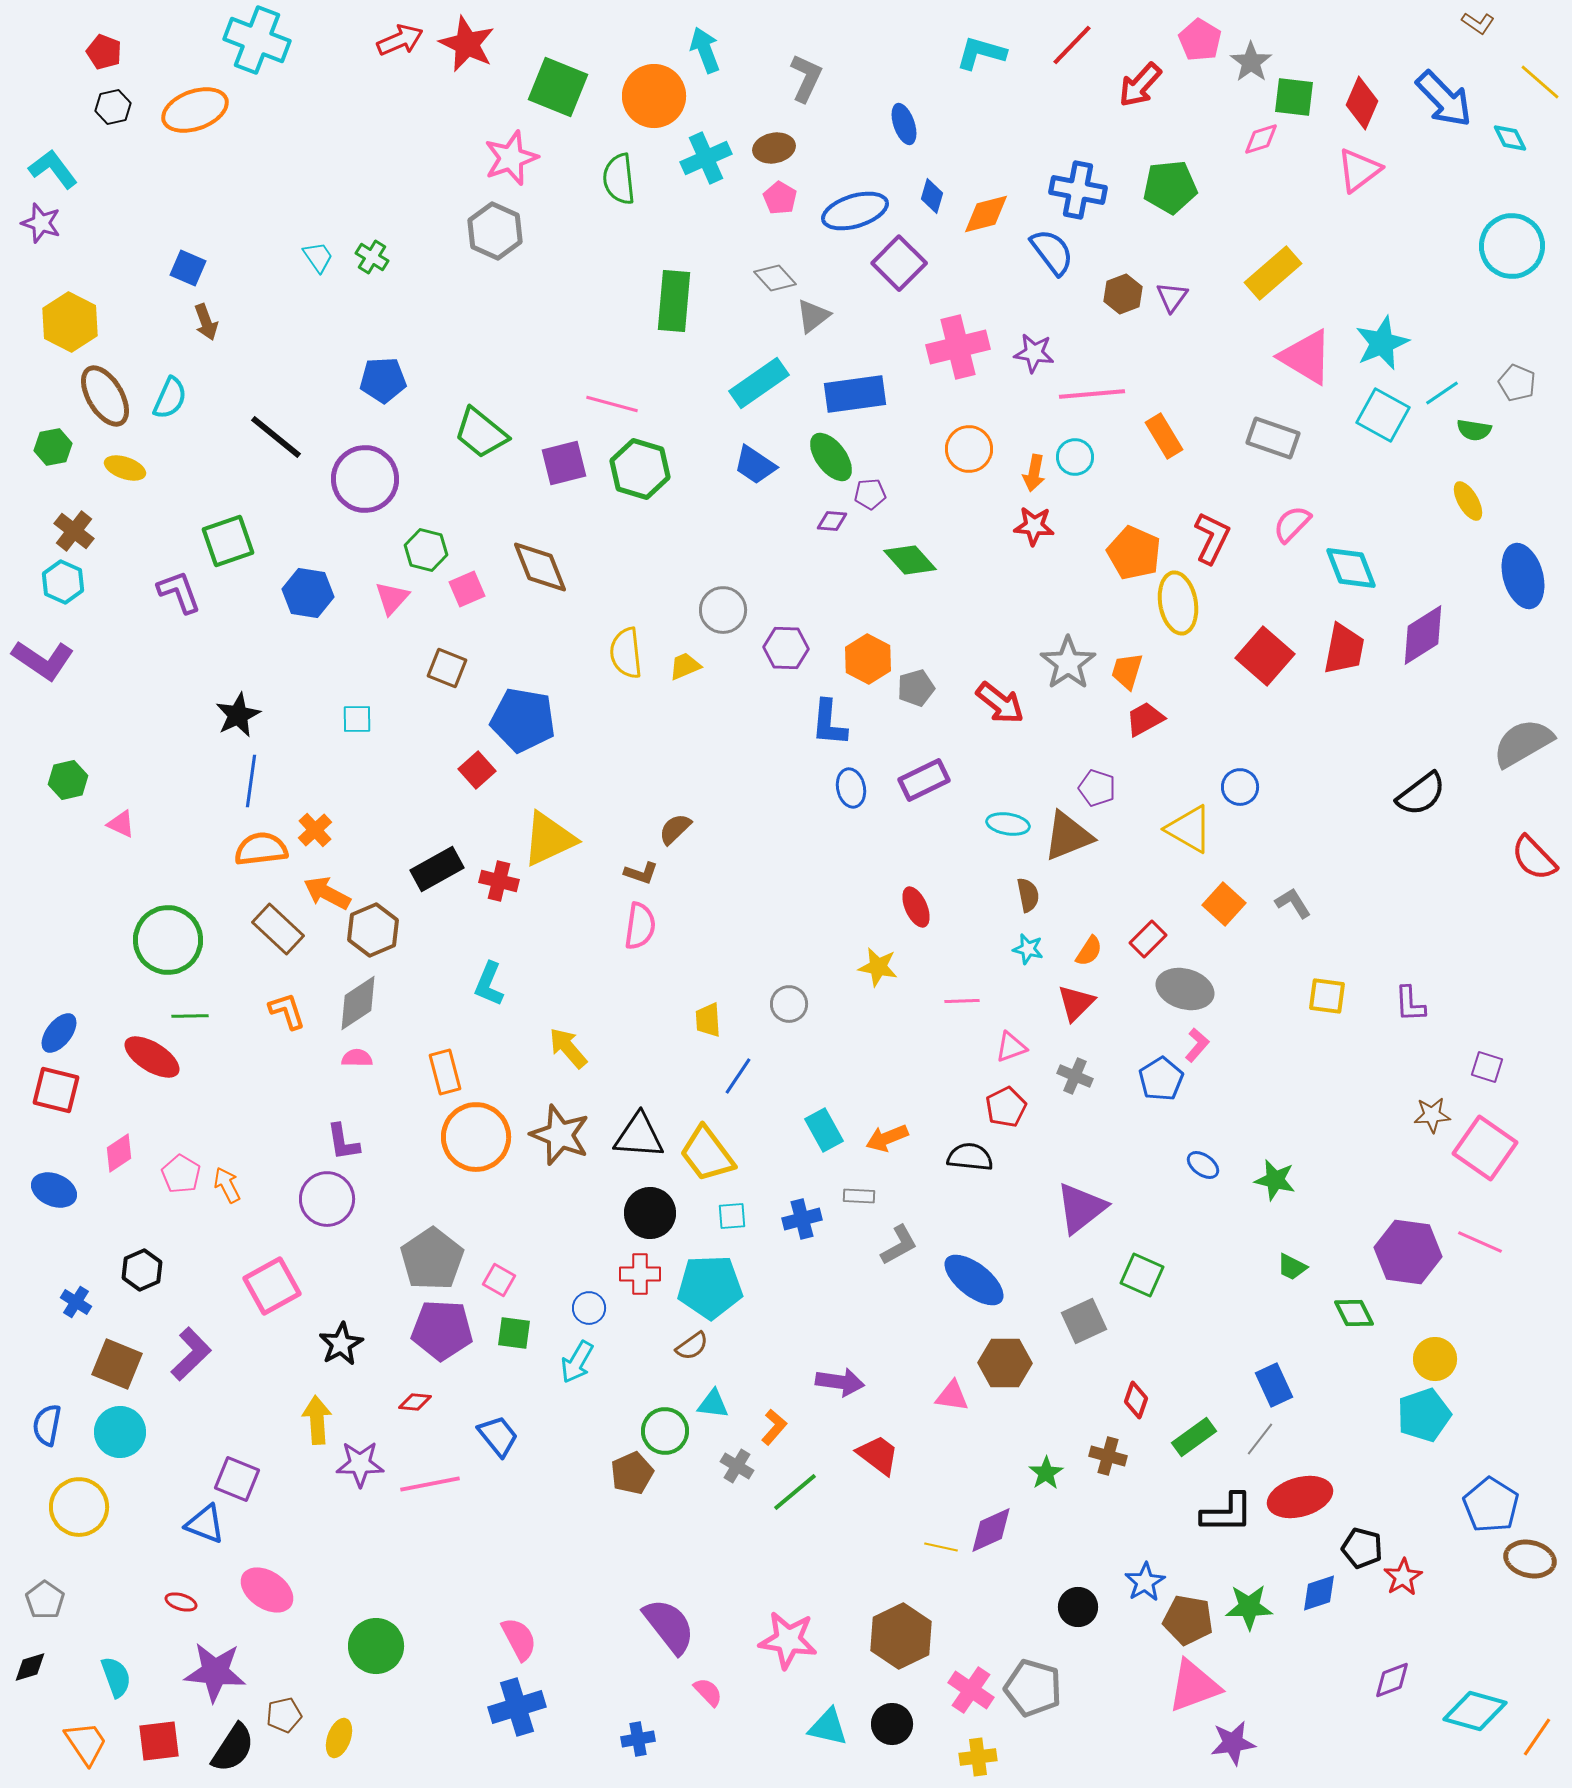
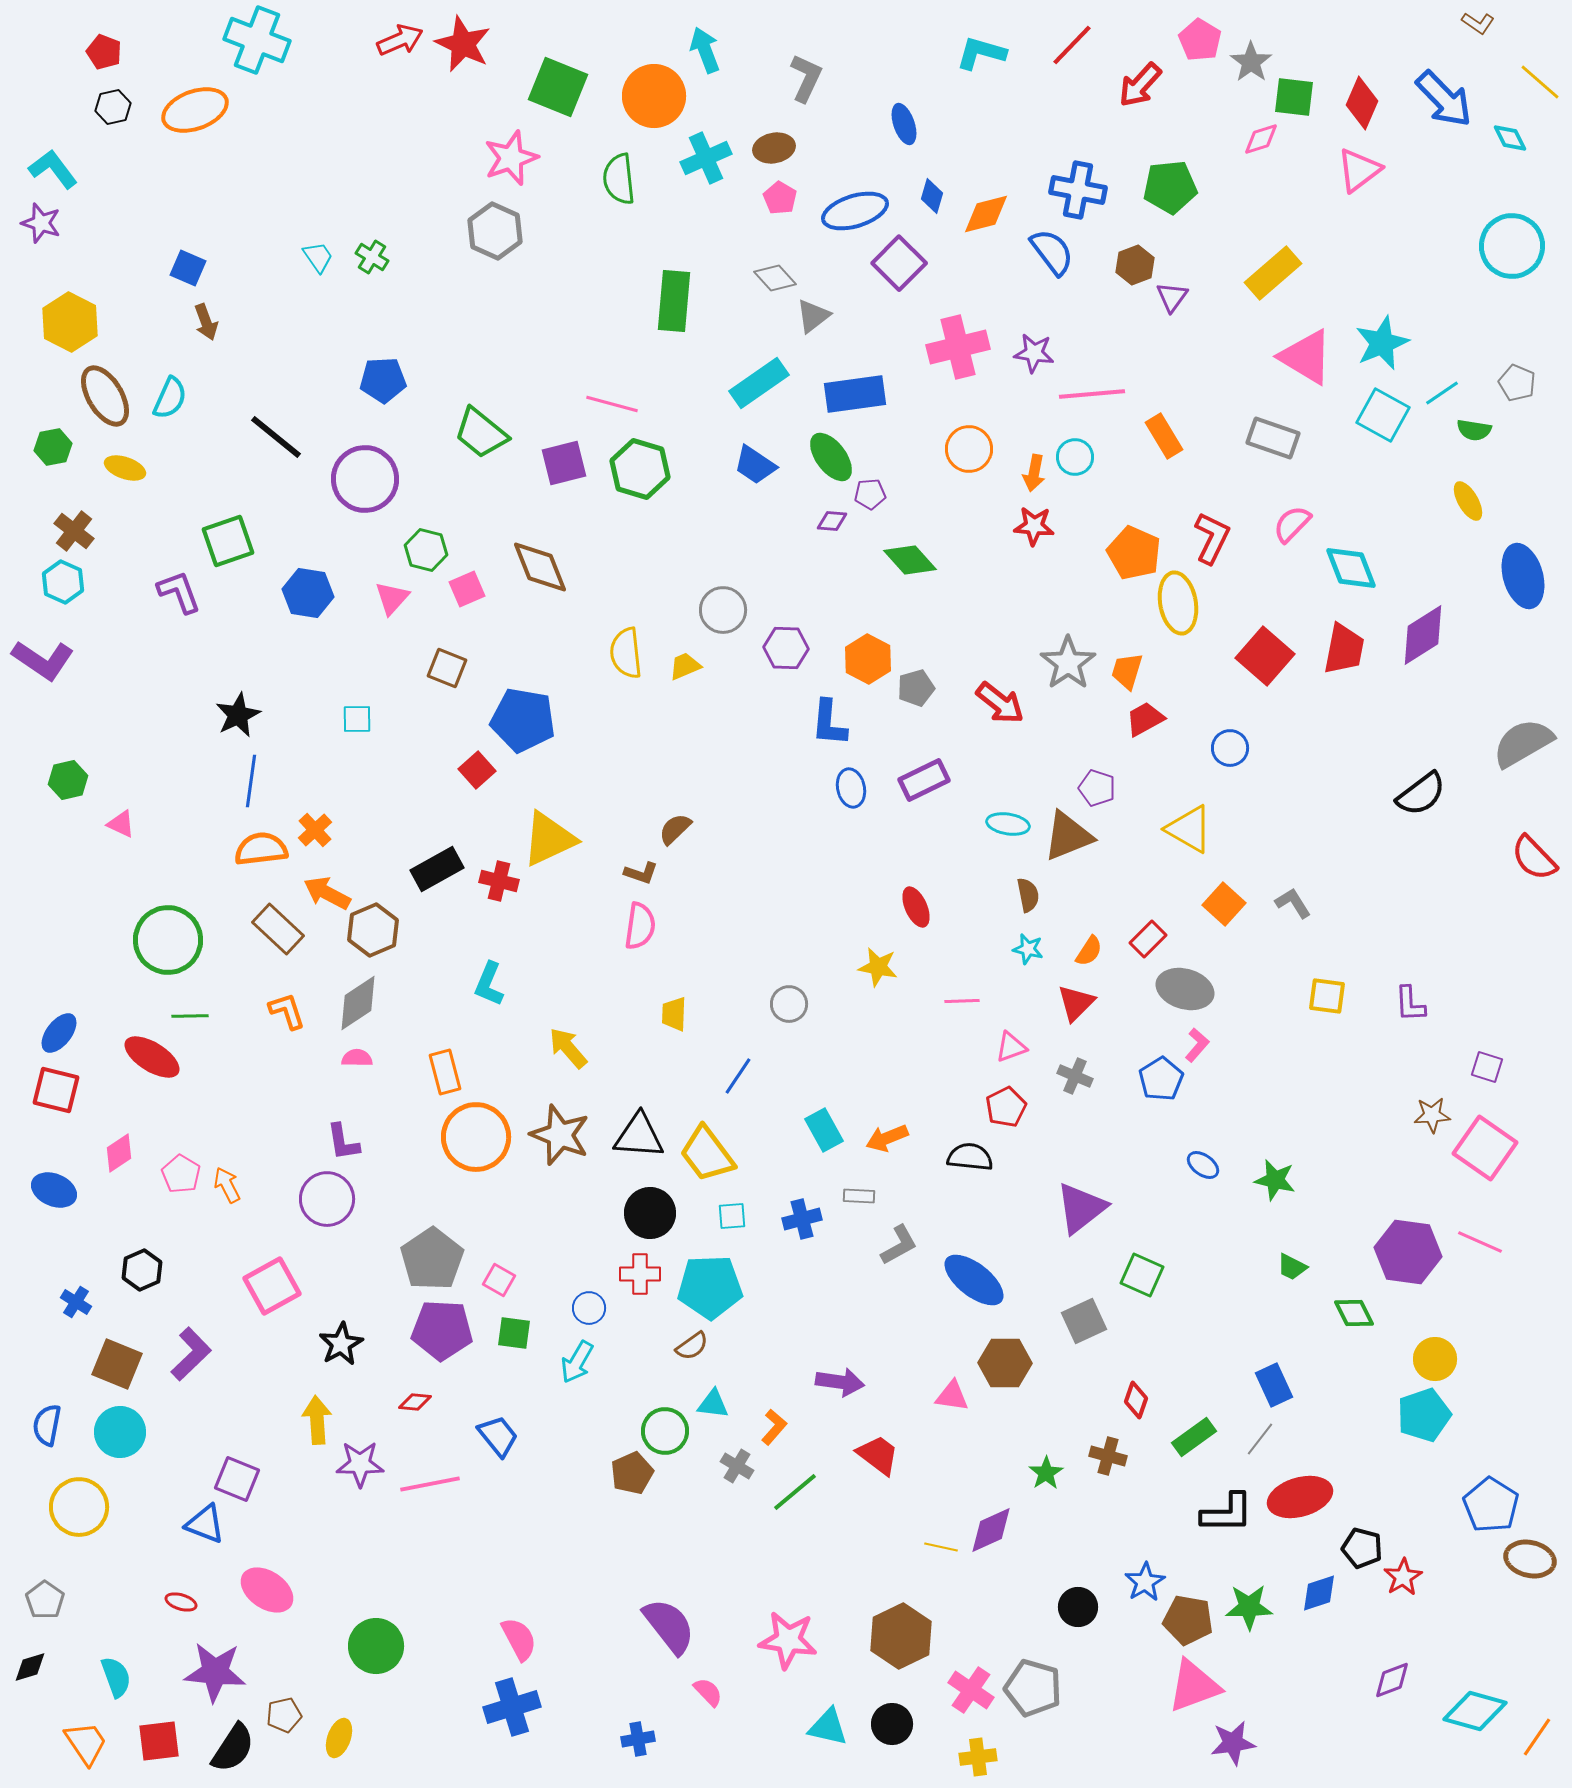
red star at (467, 44): moved 4 px left
brown hexagon at (1123, 294): moved 12 px right, 29 px up
blue circle at (1240, 787): moved 10 px left, 39 px up
yellow trapezoid at (708, 1020): moved 34 px left, 6 px up; rotated 6 degrees clockwise
blue cross at (517, 1707): moved 5 px left
